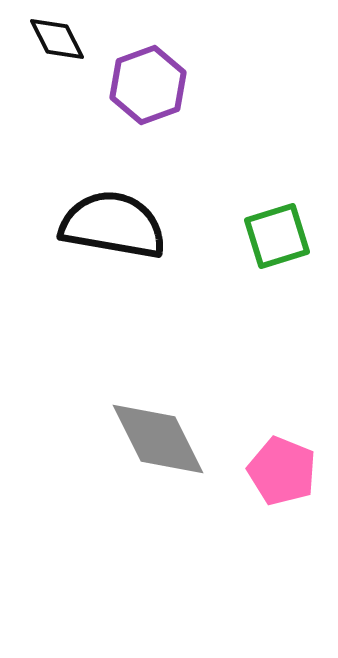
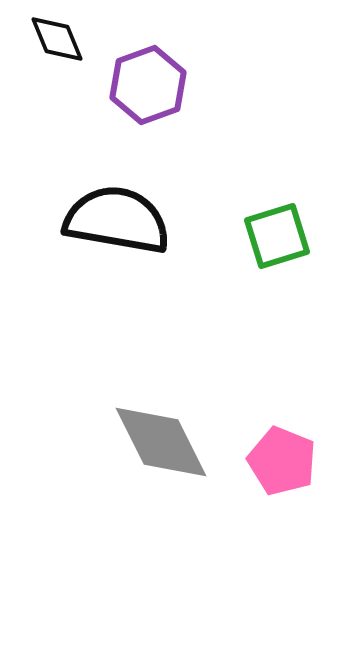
black diamond: rotated 4 degrees clockwise
black semicircle: moved 4 px right, 5 px up
gray diamond: moved 3 px right, 3 px down
pink pentagon: moved 10 px up
